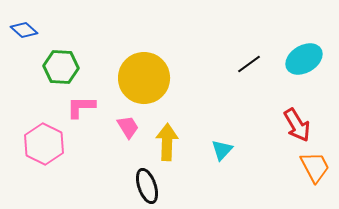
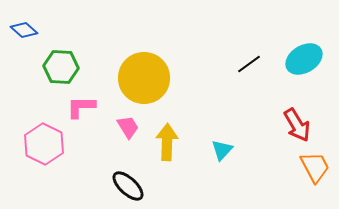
black ellipse: moved 19 px left; rotated 28 degrees counterclockwise
